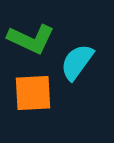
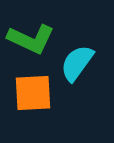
cyan semicircle: moved 1 px down
